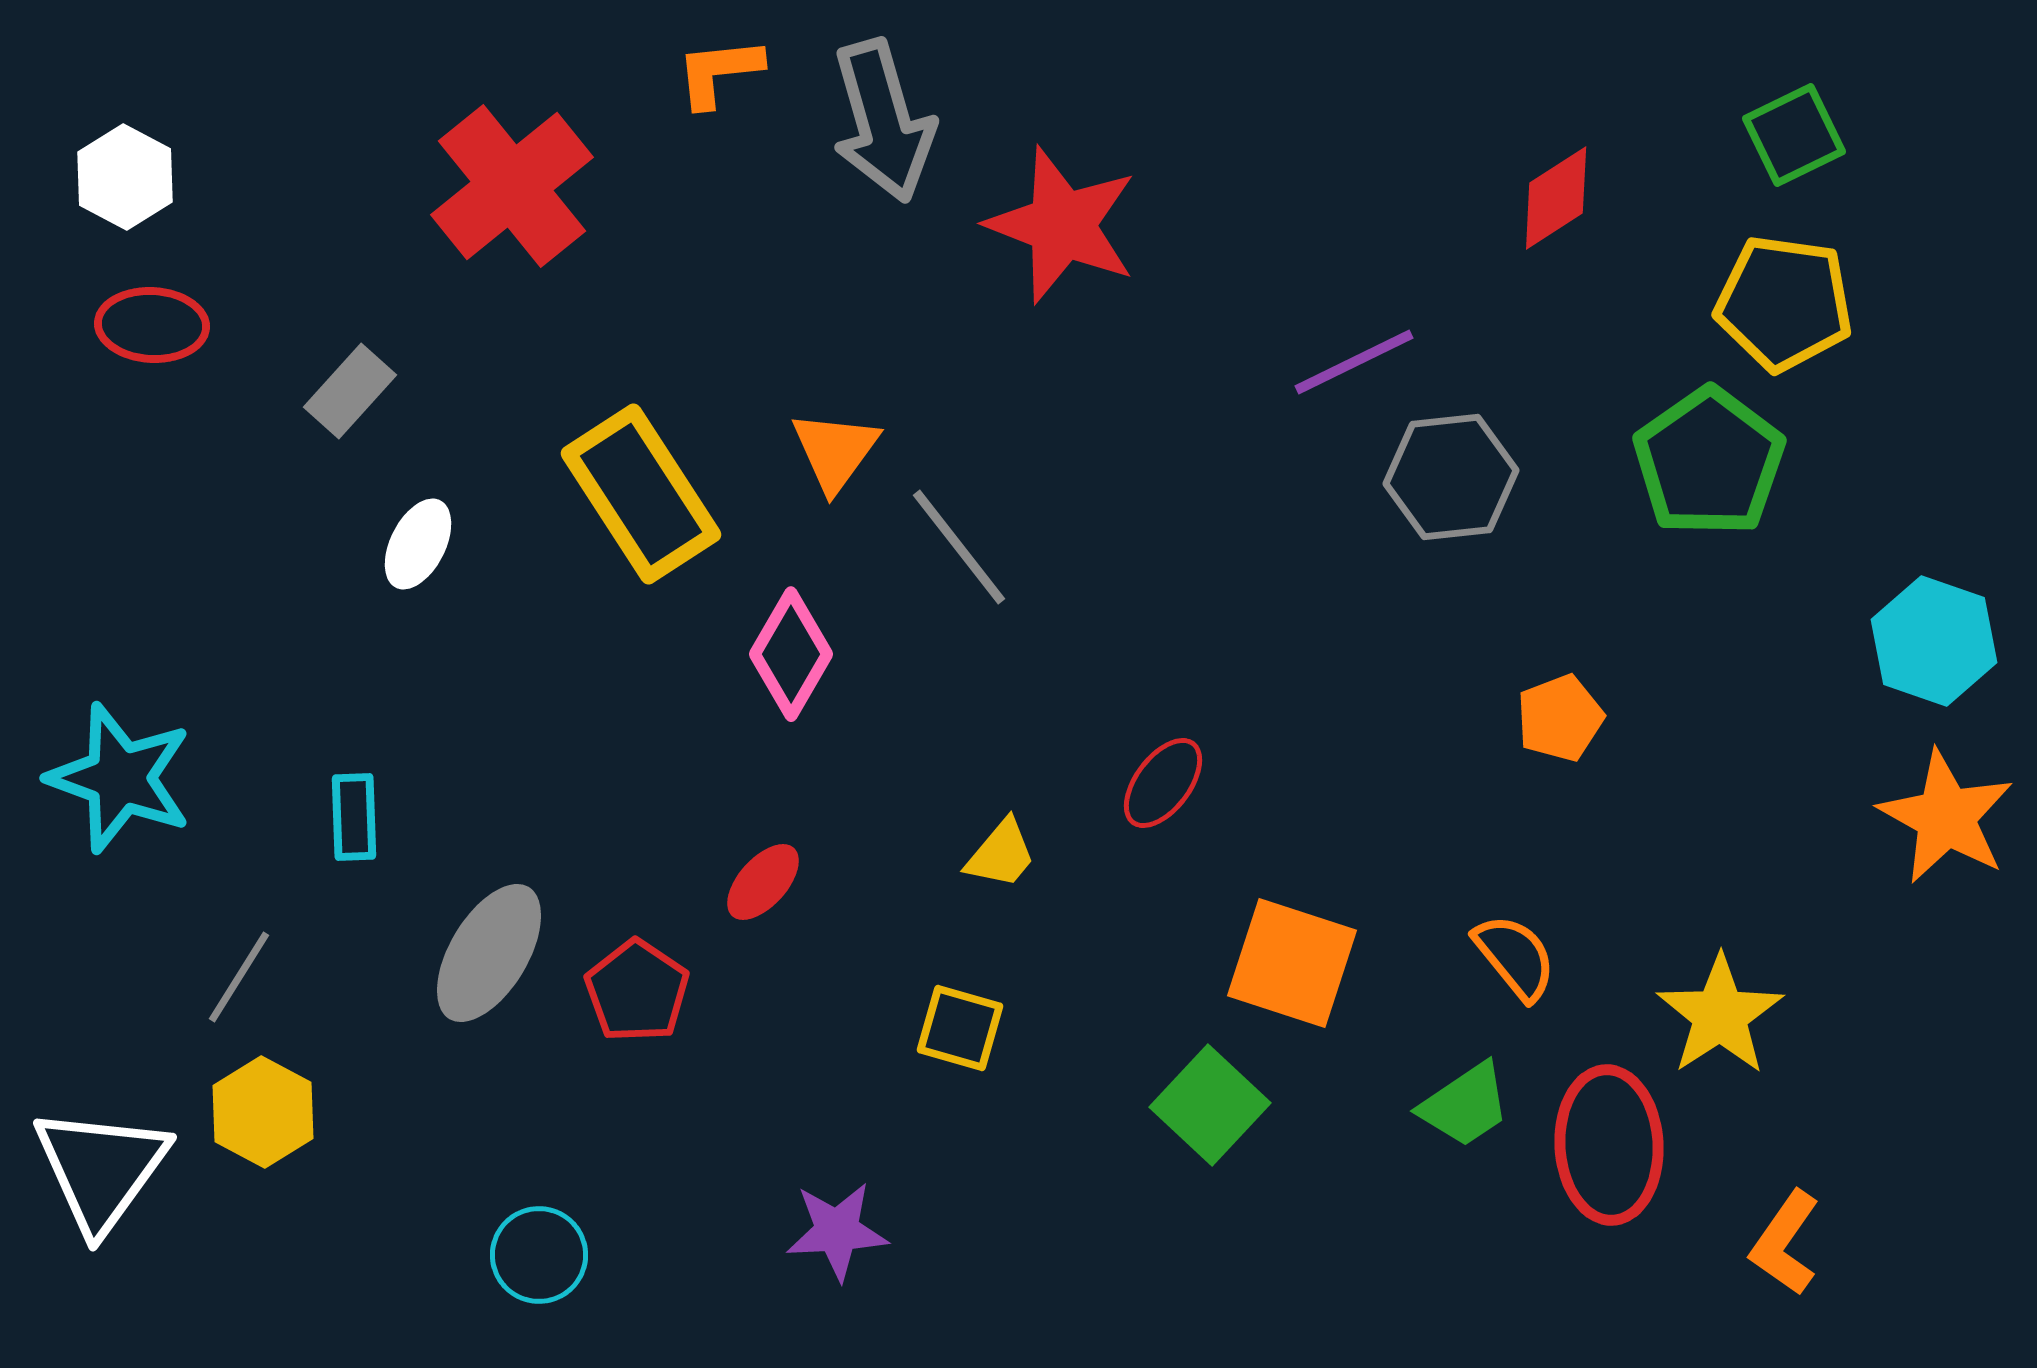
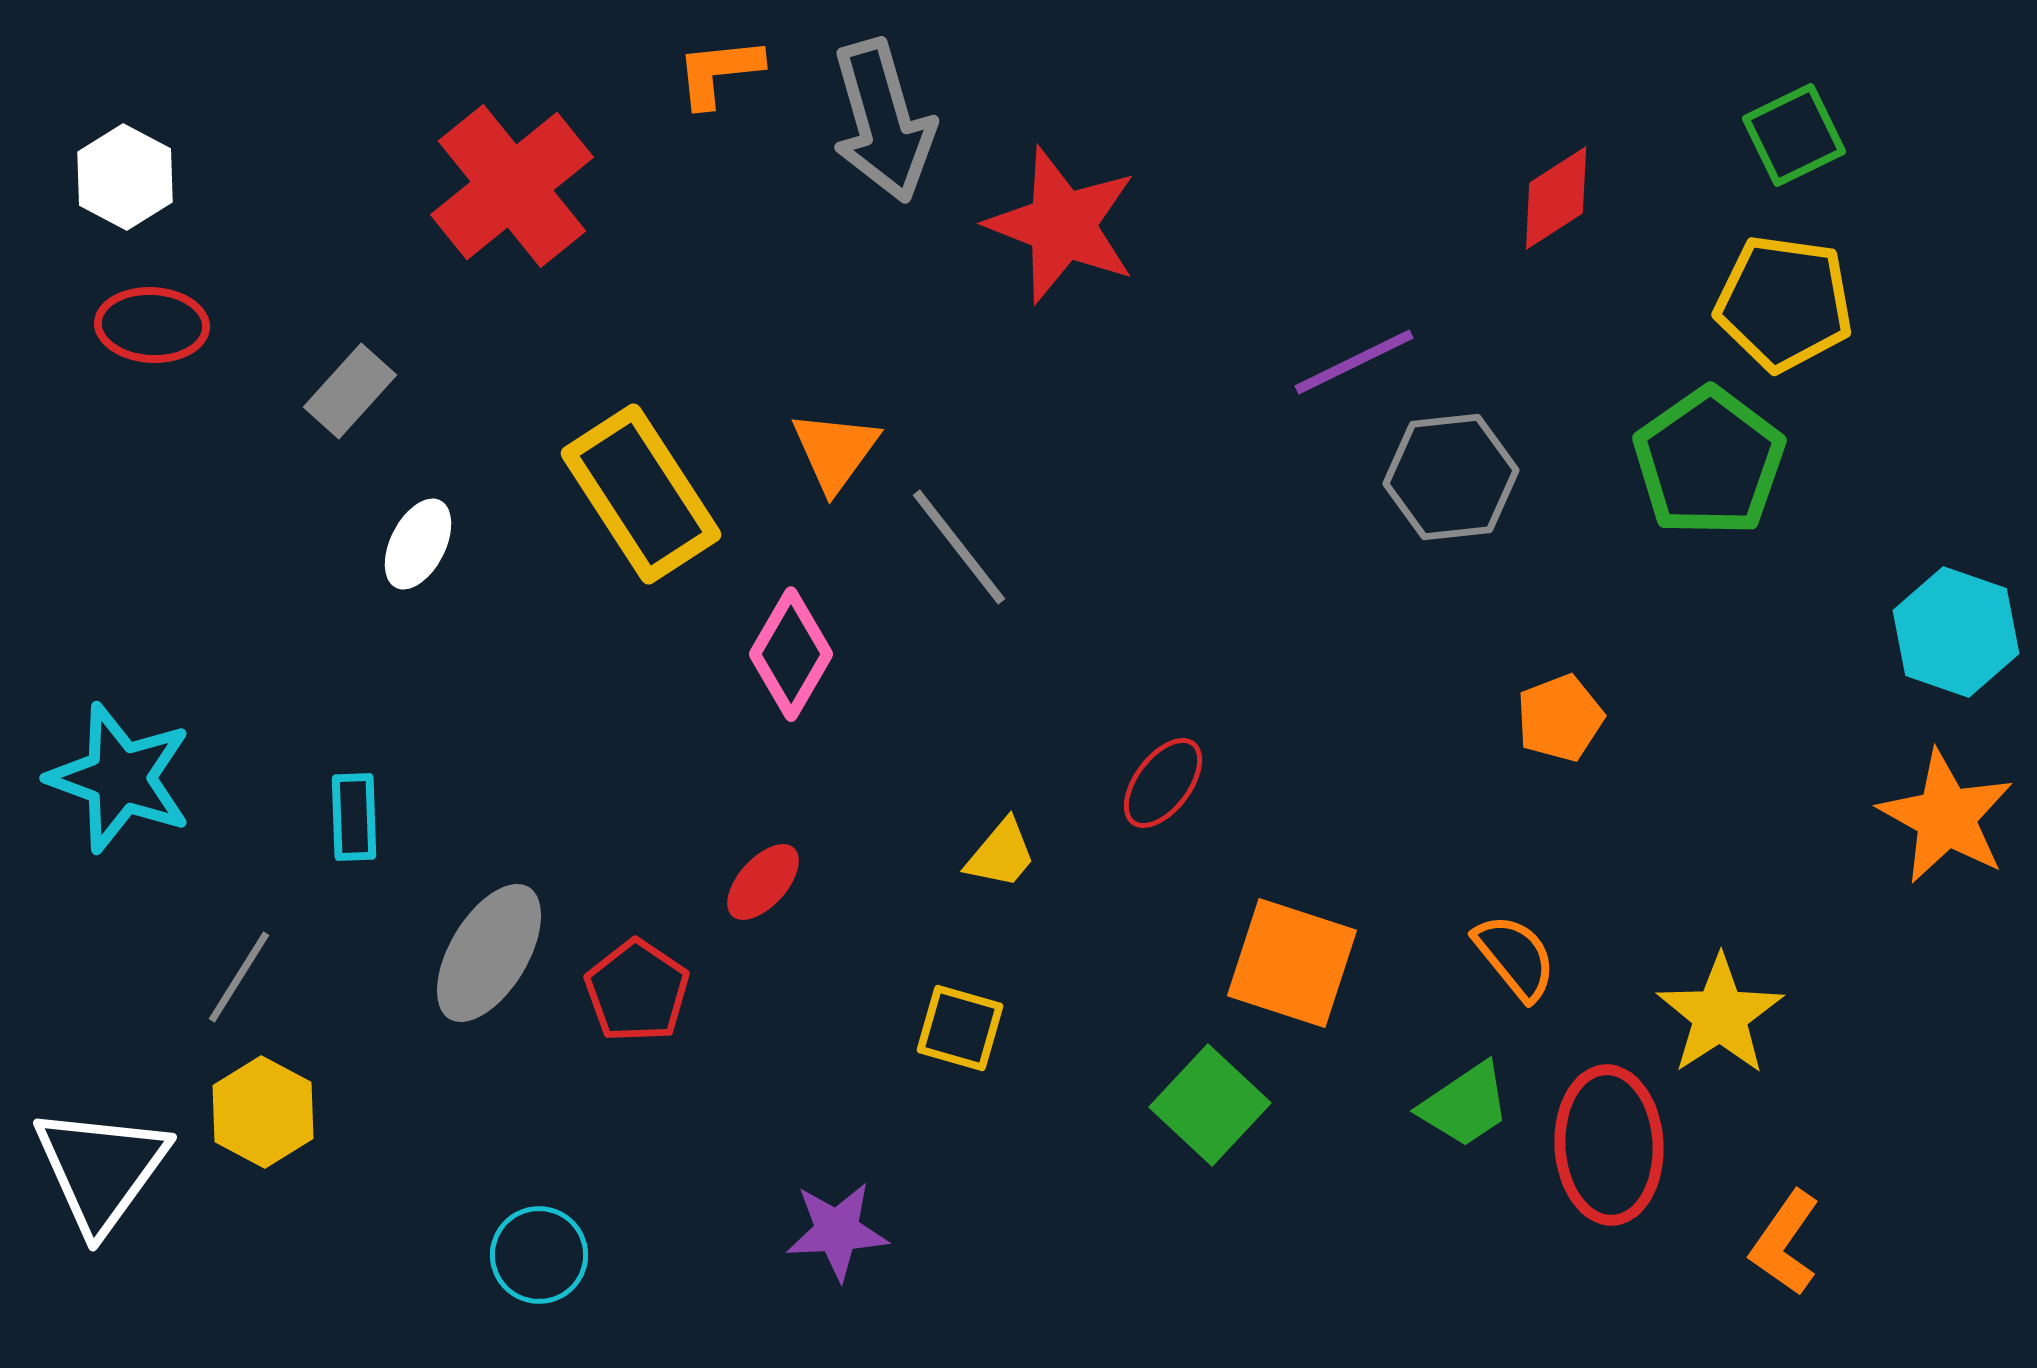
cyan hexagon at (1934, 641): moved 22 px right, 9 px up
